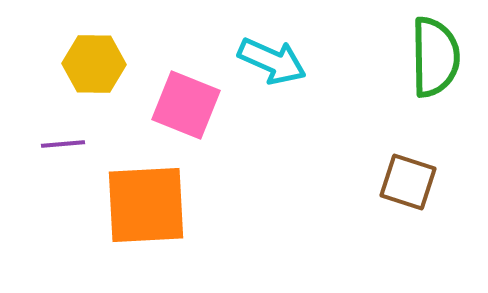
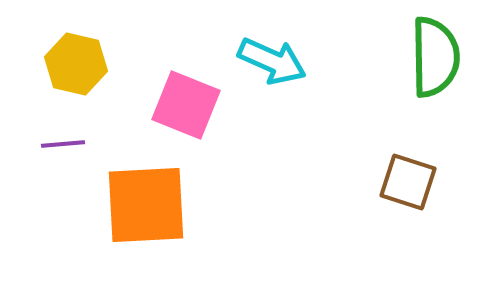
yellow hexagon: moved 18 px left; rotated 12 degrees clockwise
